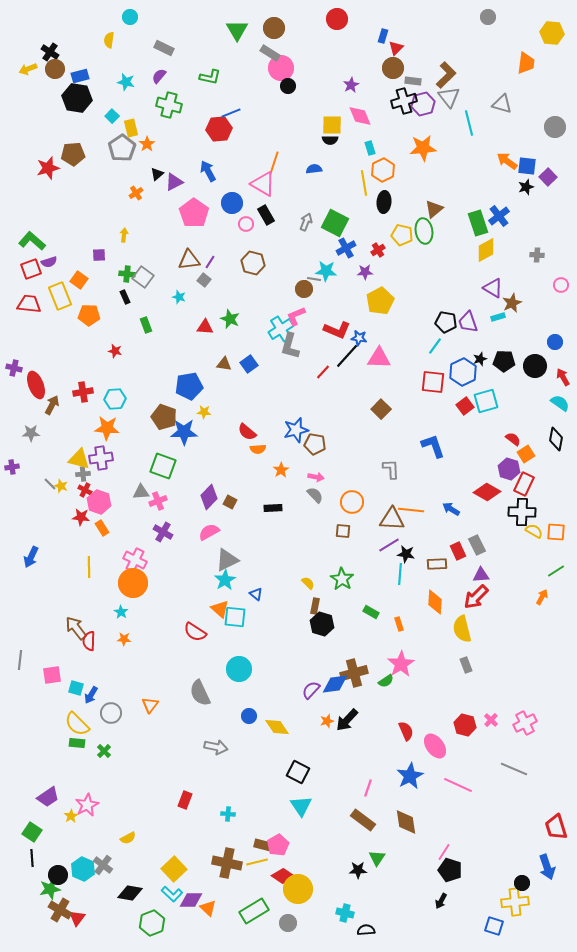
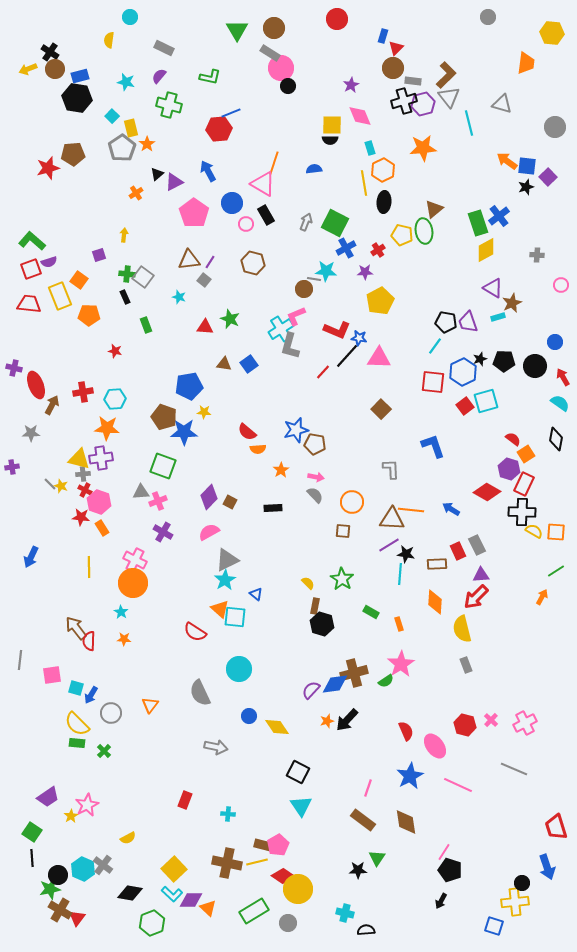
purple square at (99, 255): rotated 16 degrees counterclockwise
